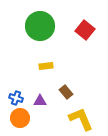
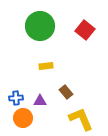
blue cross: rotated 24 degrees counterclockwise
orange circle: moved 3 px right
